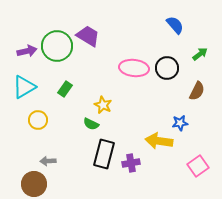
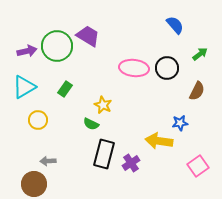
purple cross: rotated 24 degrees counterclockwise
